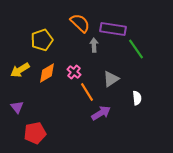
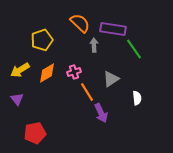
green line: moved 2 px left
pink cross: rotated 32 degrees clockwise
purple triangle: moved 8 px up
purple arrow: rotated 96 degrees clockwise
